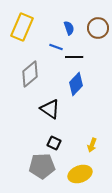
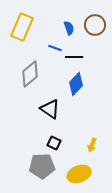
brown circle: moved 3 px left, 3 px up
blue line: moved 1 px left, 1 px down
yellow ellipse: moved 1 px left
